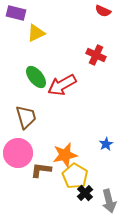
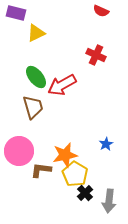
red semicircle: moved 2 px left
brown trapezoid: moved 7 px right, 10 px up
pink circle: moved 1 px right, 2 px up
yellow pentagon: moved 2 px up
gray arrow: rotated 20 degrees clockwise
